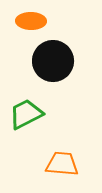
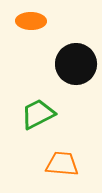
black circle: moved 23 px right, 3 px down
green trapezoid: moved 12 px right
